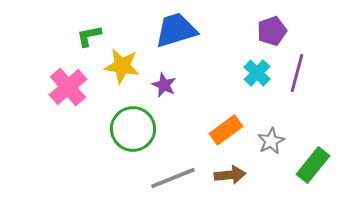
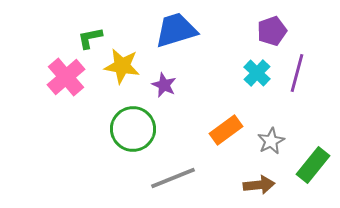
green L-shape: moved 1 px right, 2 px down
pink cross: moved 2 px left, 10 px up
brown arrow: moved 29 px right, 10 px down
